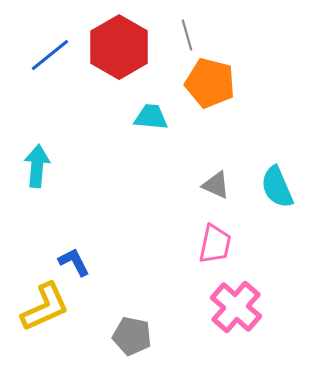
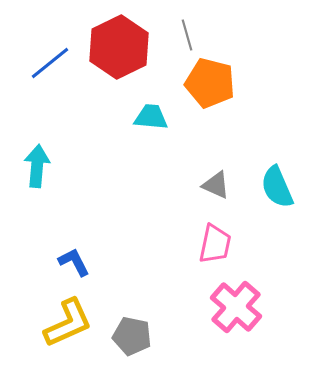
red hexagon: rotated 4 degrees clockwise
blue line: moved 8 px down
yellow L-shape: moved 23 px right, 16 px down
